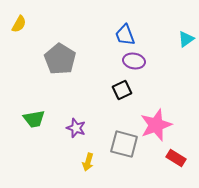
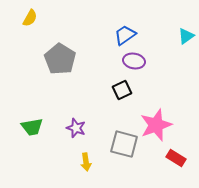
yellow semicircle: moved 11 px right, 6 px up
blue trapezoid: rotated 75 degrees clockwise
cyan triangle: moved 3 px up
green trapezoid: moved 2 px left, 8 px down
yellow arrow: moved 2 px left; rotated 24 degrees counterclockwise
